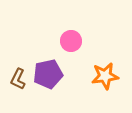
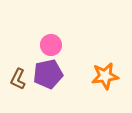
pink circle: moved 20 px left, 4 px down
